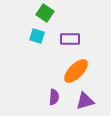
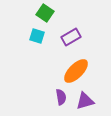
purple rectangle: moved 1 px right, 2 px up; rotated 30 degrees counterclockwise
purple semicircle: moved 7 px right; rotated 14 degrees counterclockwise
